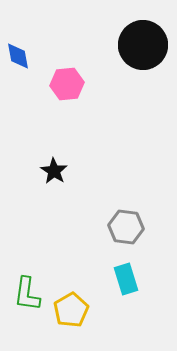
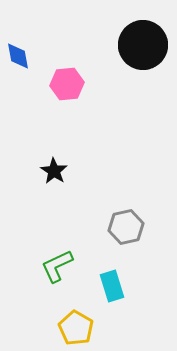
gray hexagon: rotated 20 degrees counterclockwise
cyan rectangle: moved 14 px left, 7 px down
green L-shape: moved 30 px right, 28 px up; rotated 57 degrees clockwise
yellow pentagon: moved 5 px right, 18 px down; rotated 12 degrees counterclockwise
